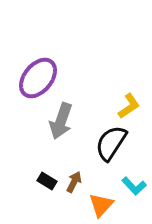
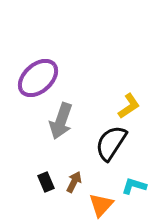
purple ellipse: rotated 9 degrees clockwise
black rectangle: moved 1 px left, 1 px down; rotated 36 degrees clockwise
cyan L-shape: rotated 150 degrees clockwise
